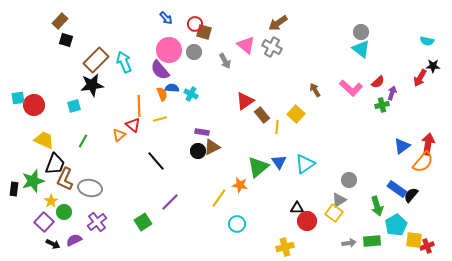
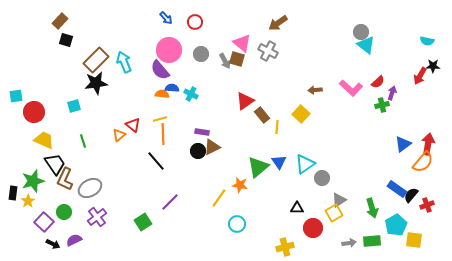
red circle at (195, 24): moved 2 px up
brown square at (204, 32): moved 33 px right, 27 px down
pink triangle at (246, 45): moved 4 px left, 2 px up
gray cross at (272, 47): moved 4 px left, 4 px down
cyan triangle at (361, 49): moved 5 px right, 4 px up
gray circle at (194, 52): moved 7 px right, 2 px down
red arrow at (420, 78): moved 2 px up
black star at (92, 85): moved 4 px right, 2 px up
brown arrow at (315, 90): rotated 64 degrees counterclockwise
orange semicircle at (162, 94): rotated 64 degrees counterclockwise
cyan square at (18, 98): moved 2 px left, 2 px up
red circle at (34, 105): moved 7 px down
orange line at (139, 106): moved 24 px right, 28 px down
yellow square at (296, 114): moved 5 px right
green line at (83, 141): rotated 48 degrees counterclockwise
blue triangle at (402, 146): moved 1 px right, 2 px up
black trapezoid at (55, 164): rotated 55 degrees counterclockwise
gray circle at (349, 180): moved 27 px left, 2 px up
gray ellipse at (90, 188): rotated 40 degrees counterclockwise
black rectangle at (14, 189): moved 1 px left, 4 px down
yellow star at (51, 201): moved 23 px left
green arrow at (377, 206): moved 5 px left, 2 px down
yellow square at (334, 213): rotated 24 degrees clockwise
red circle at (307, 221): moved 6 px right, 7 px down
purple cross at (97, 222): moved 5 px up
red cross at (427, 246): moved 41 px up
